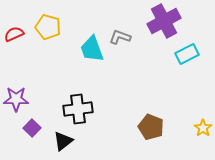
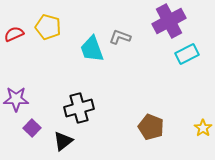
purple cross: moved 5 px right
black cross: moved 1 px right, 1 px up; rotated 8 degrees counterclockwise
